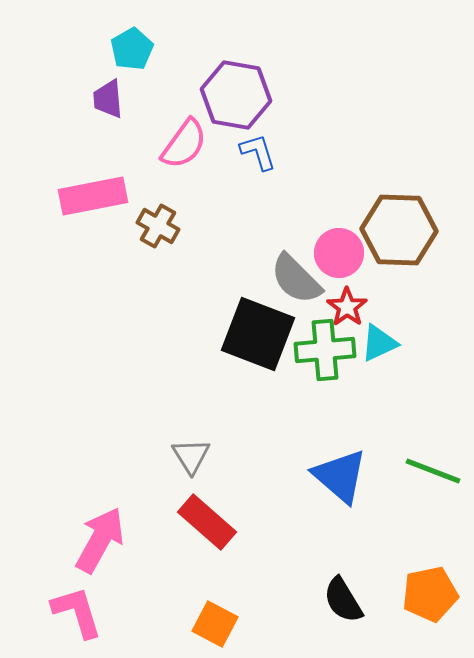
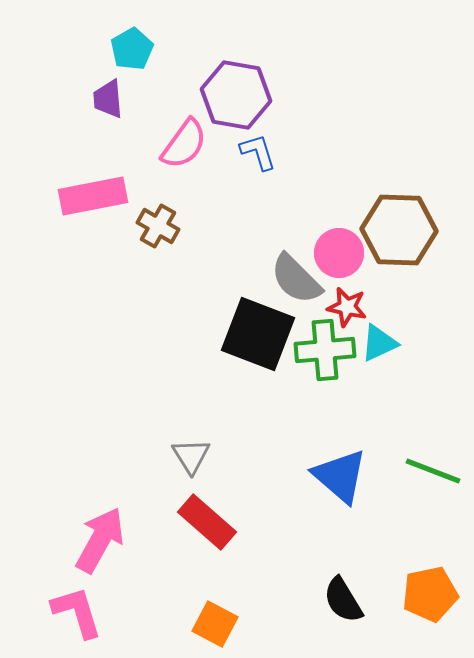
red star: rotated 24 degrees counterclockwise
